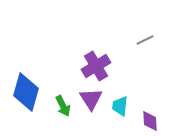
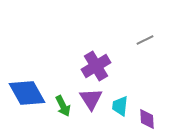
blue diamond: moved 1 px right, 1 px down; rotated 45 degrees counterclockwise
purple diamond: moved 3 px left, 2 px up
